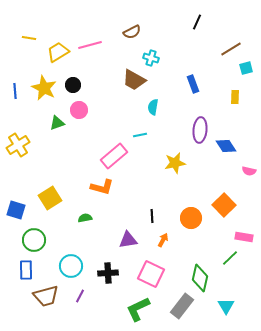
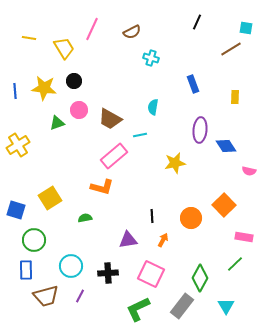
pink line at (90, 45): moved 2 px right, 16 px up; rotated 50 degrees counterclockwise
yellow trapezoid at (58, 52): moved 6 px right, 4 px up; rotated 90 degrees clockwise
cyan square at (246, 68): moved 40 px up; rotated 24 degrees clockwise
brown trapezoid at (134, 80): moved 24 px left, 39 px down
black circle at (73, 85): moved 1 px right, 4 px up
yellow star at (44, 88): rotated 20 degrees counterclockwise
green line at (230, 258): moved 5 px right, 6 px down
green diamond at (200, 278): rotated 16 degrees clockwise
